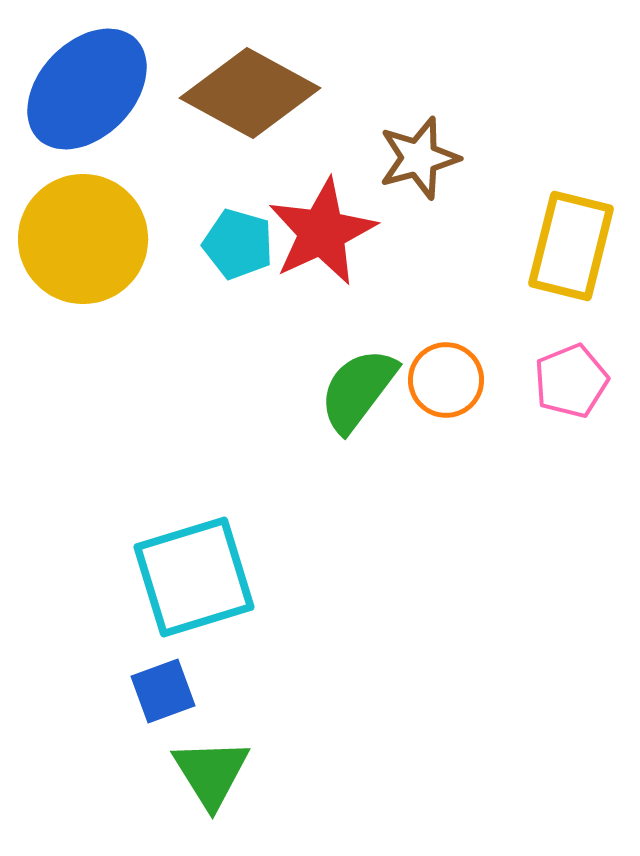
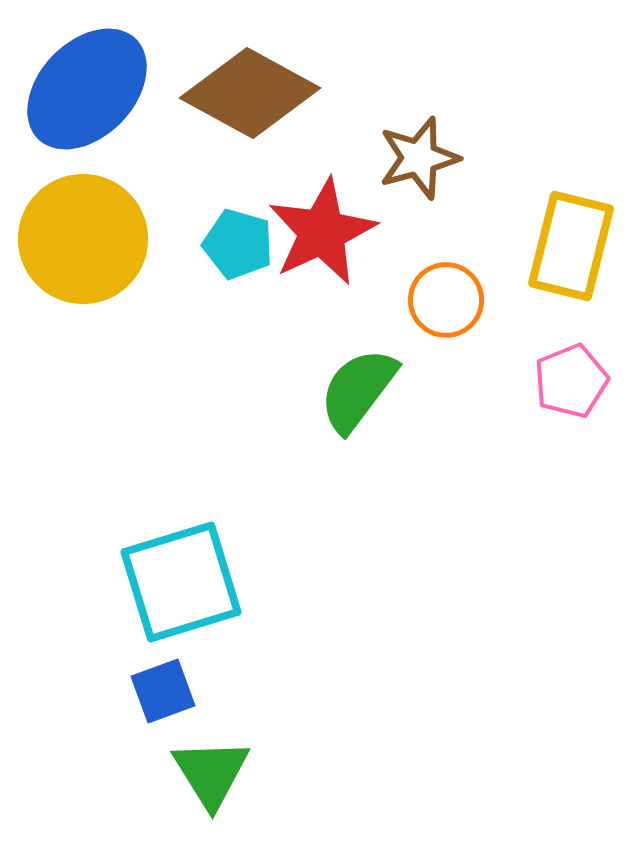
orange circle: moved 80 px up
cyan square: moved 13 px left, 5 px down
